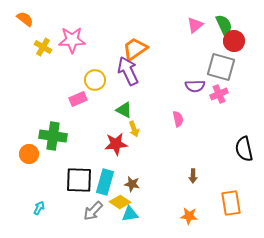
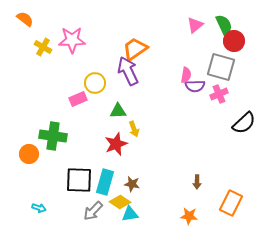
yellow circle: moved 3 px down
green triangle: moved 6 px left, 1 px down; rotated 30 degrees counterclockwise
pink semicircle: moved 8 px right, 44 px up; rotated 21 degrees clockwise
red star: rotated 15 degrees counterclockwise
black semicircle: moved 26 px up; rotated 120 degrees counterclockwise
brown arrow: moved 4 px right, 6 px down
orange rectangle: rotated 35 degrees clockwise
cyan arrow: rotated 80 degrees clockwise
